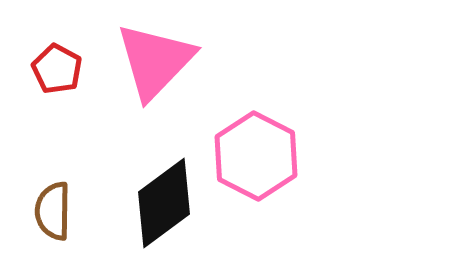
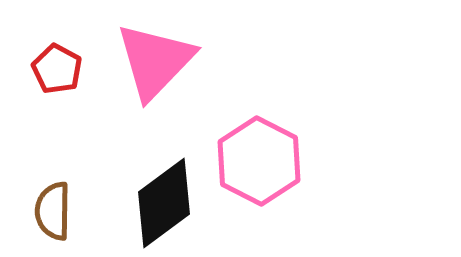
pink hexagon: moved 3 px right, 5 px down
